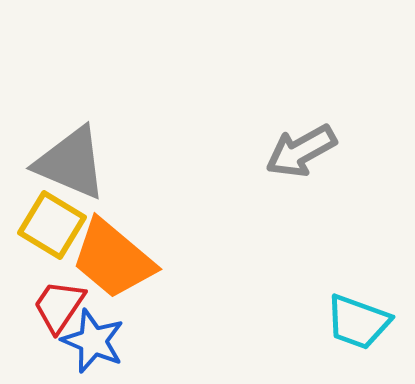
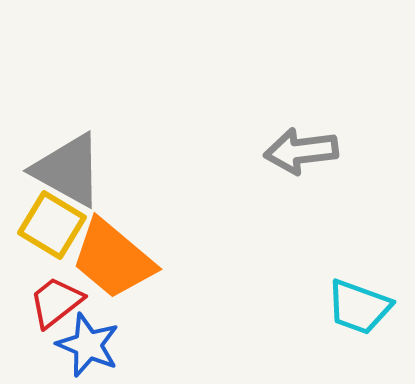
gray arrow: rotated 22 degrees clockwise
gray triangle: moved 3 px left, 7 px down; rotated 6 degrees clockwise
red trapezoid: moved 3 px left, 4 px up; rotated 18 degrees clockwise
cyan trapezoid: moved 1 px right, 15 px up
blue star: moved 5 px left, 4 px down
